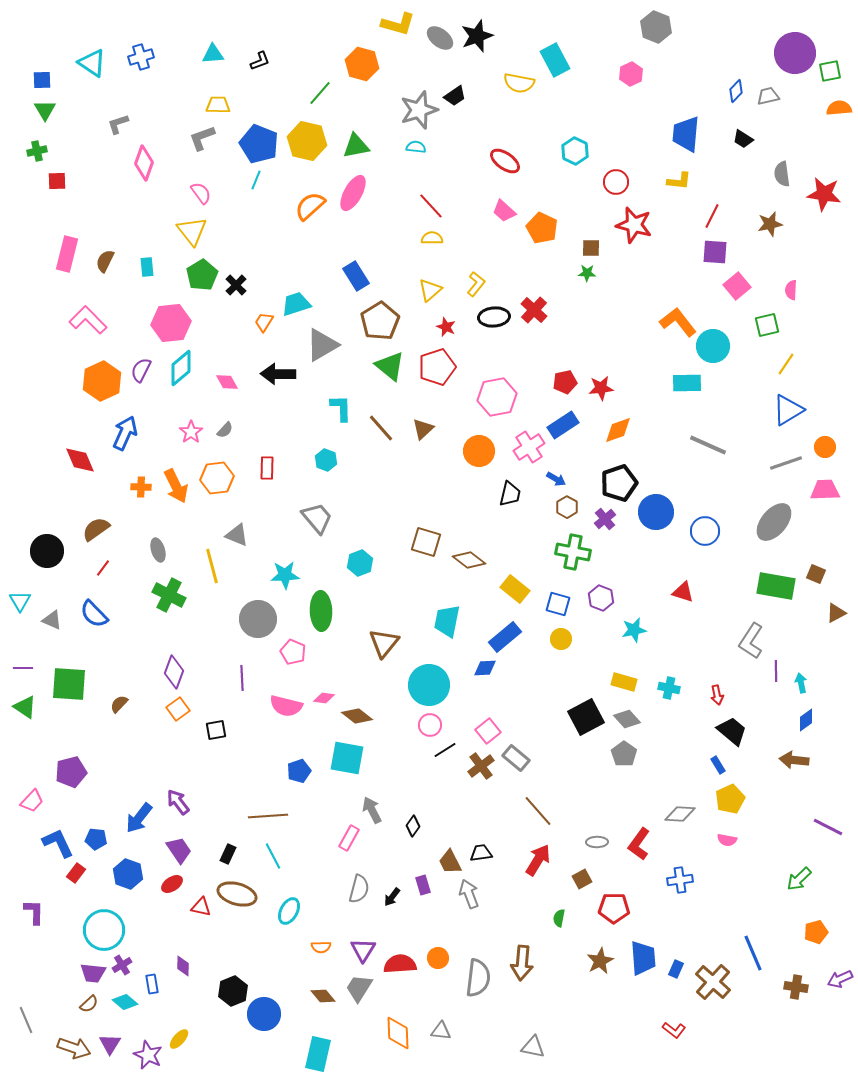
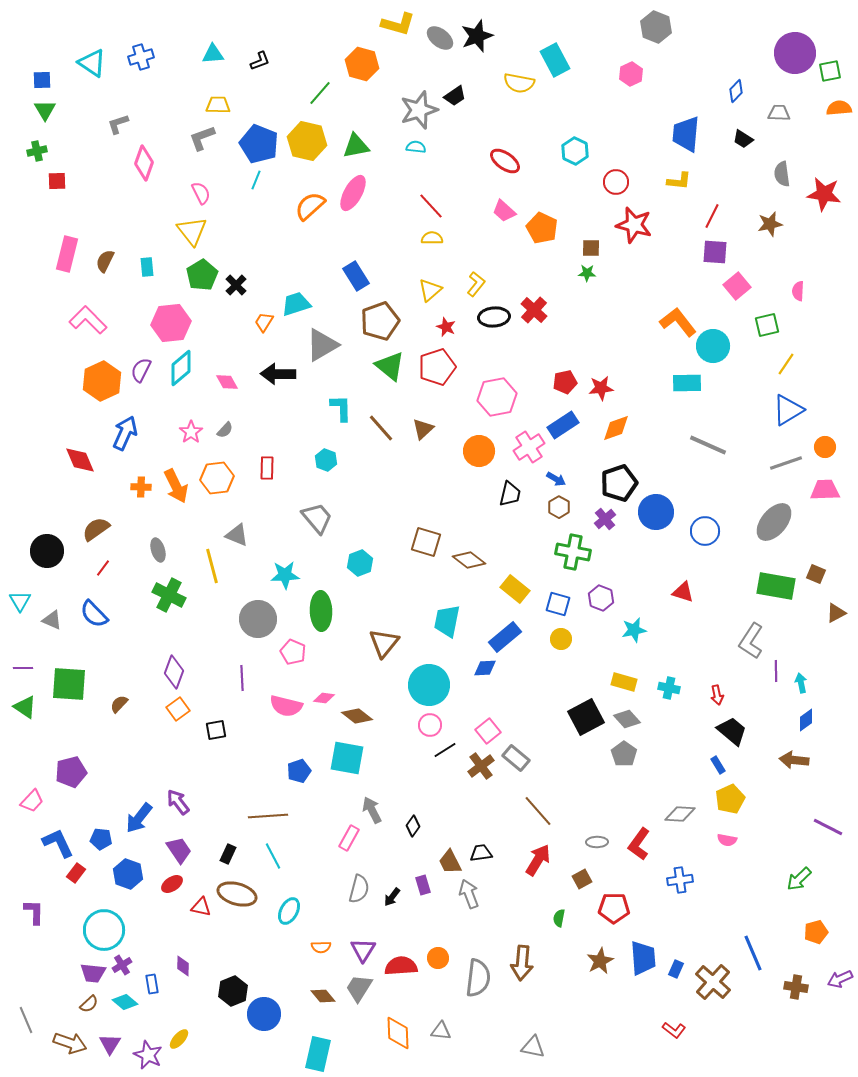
gray trapezoid at (768, 96): moved 11 px right, 17 px down; rotated 15 degrees clockwise
pink semicircle at (201, 193): rotated 10 degrees clockwise
pink semicircle at (791, 290): moved 7 px right, 1 px down
brown pentagon at (380, 321): rotated 12 degrees clockwise
orange diamond at (618, 430): moved 2 px left, 2 px up
brown hexagon at (567, 507): moved 8 px left
blue pentagon at (96, 839): moved 5 px right
red semicircle at (400, 964): moved 1 px right, 2 px down
brown arrow at (74, 1048): moved 4 px left, 5 px up
